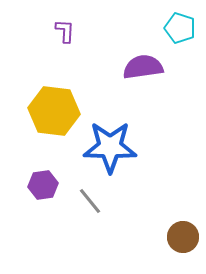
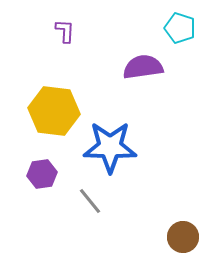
purple hexagon: moved 1 px left, 11 px up
